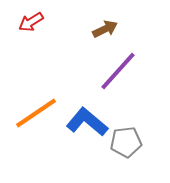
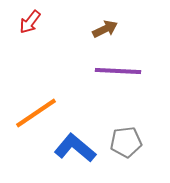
red arrow: moved 1 px left; rotated 20 degrees counterclockwise
purple line: rotated 51 degrees clockwise
blue L-shape: moved 12 px left, 26 px down
